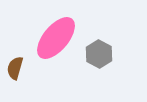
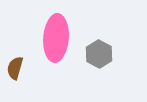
pink ellipse: rotated 36 degrees counterclockwise
